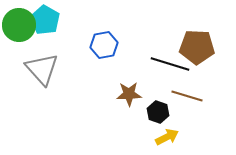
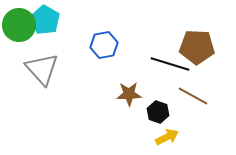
brown line: moved 6 px right; rotated 12 degrees clockwise
